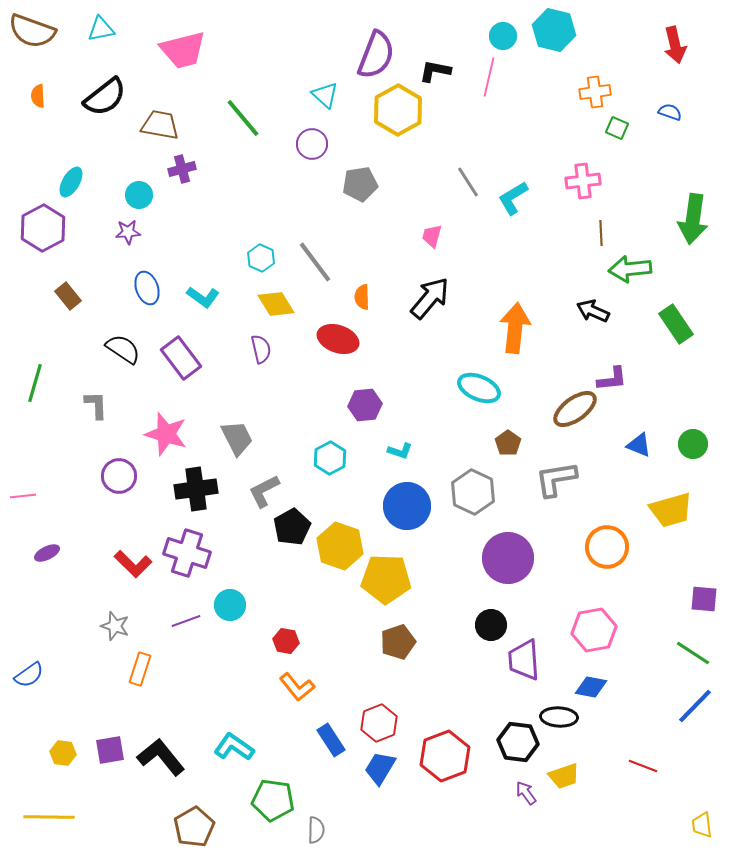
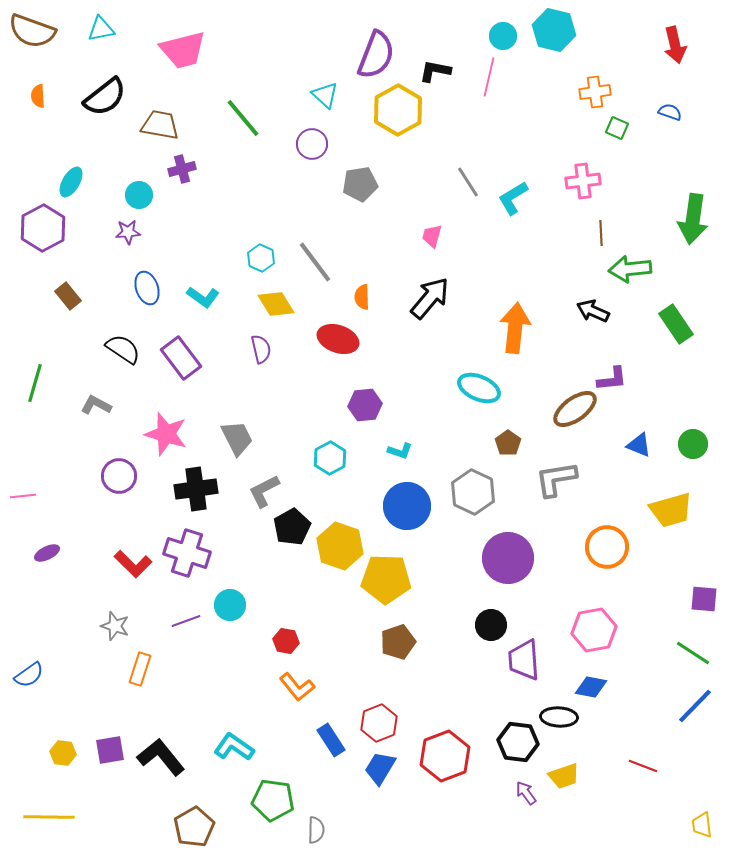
gray L-shape at (96, 405): rotated 60 degrees counterclockwise
